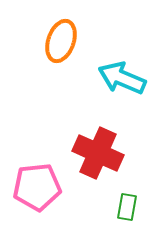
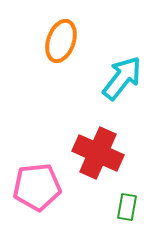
cyan arrow: rotated 105 degrees clockwise
